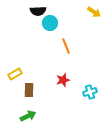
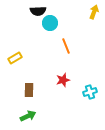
yellow arrow: rotated 104 degrees counterclockwise
yellow rectangle: moved 16 px up
